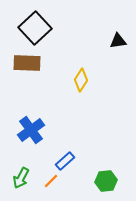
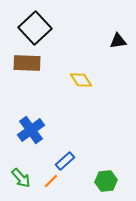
yellow diamond: rotated 65 degrees counterclockwise
green arrow: rotated 70 degrees counterclockwise
